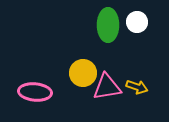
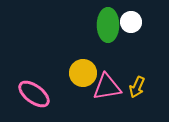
white circle: moved 6 px left
yellow arrow: rotated 95 degrees clockwise
pink ellipse: moved 1 px left, 2 px down; rotated 32 degrees clockwise
